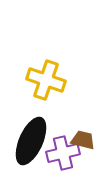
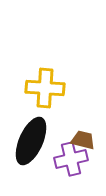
yellow cross: moved 1 px left, 8 px down; rotated 15 degrees counterclockwise
purple cross: moved 8 px right, 6 px down
